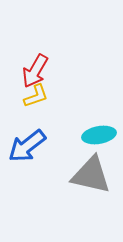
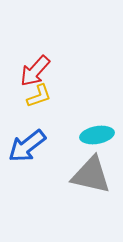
red arrow: rotated 12 degrees clockwise
yellow L-shape: moved 3 px right
cyan ellipse: moved 2 px left
